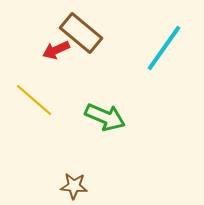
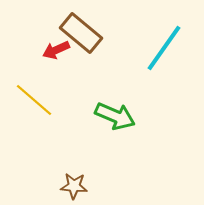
green arrow: moved 10 px right, 1 px up
